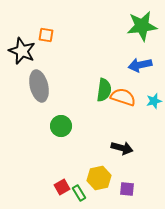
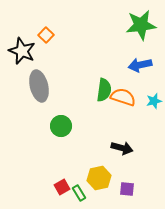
green star: moved 1 px left, 1 px up
orange square: rotated 35 degrees clockwise
